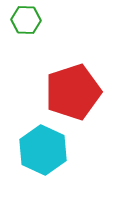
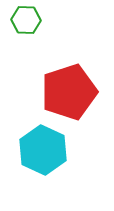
red pentagon: moved 4 px left
